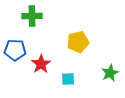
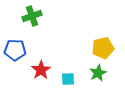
green cross: rotated 18 degrees counterclockwise
yellow pentagon: moved 25 px right, 6 px down
red star: moved 6 px down
green star: moved 12 px left
